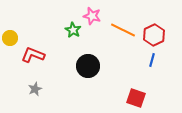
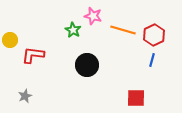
pink star: moved 1 px right
orange line: rotated 10 degrees counterclockwise
yellow circle: moved 2 px down
red L-shape: rotated 15 degrees counterclockwise
black circle: moved 1 px left, 1 px up
gray star: moved 10 px left, 7 px down
red square: rotated 18 degrees counterclockwise
